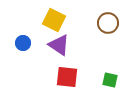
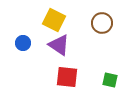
brown circle: moved 6 px left
